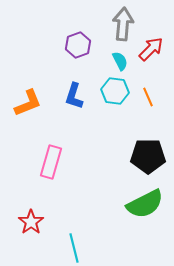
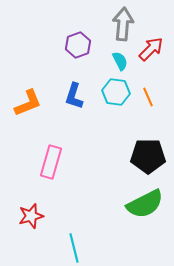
cyan hexagon: moved 1 px right, 1 px down
red star: moved 6 px up; rotated 20 degrees clockwise
